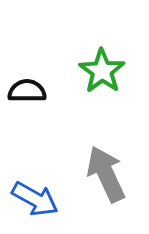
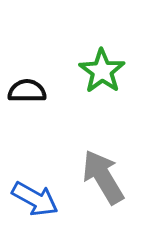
gray arrow: moved 3 px left, 3 px down; rotated 6 degrees counterclockwise
